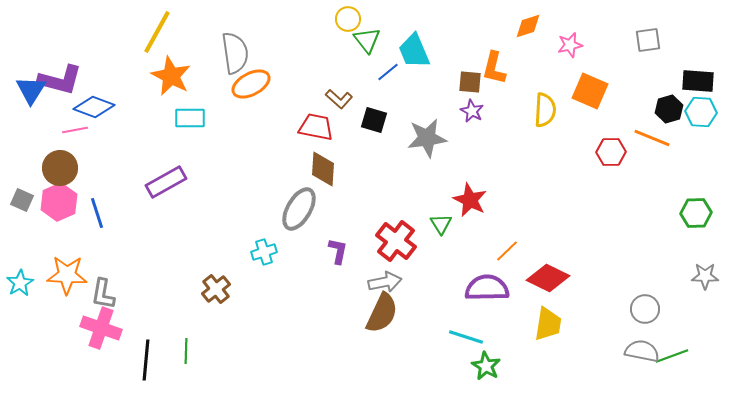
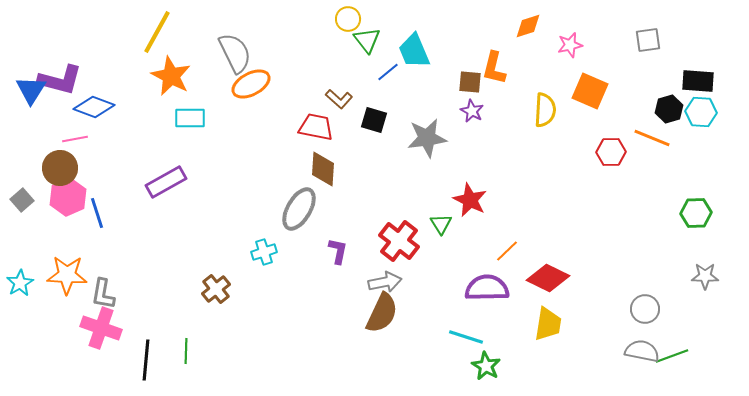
gray semicircle at (235, 53): rotated 18 degrees counterclockwise
pink line at (75, 130): moved 9 px down
gray square at (22, 200): rotated 25 degrees clockwise
pink hexagon at (59, 202): moved 9 px right, 5 px up
red cross at (396, 241): moved 3 px right
